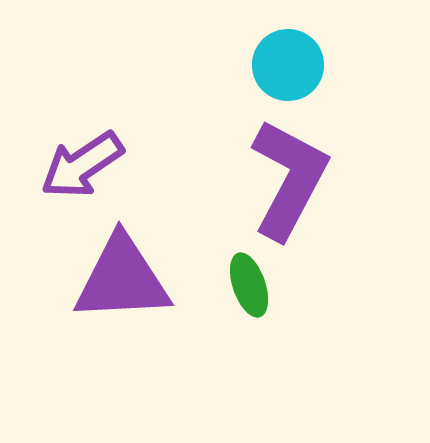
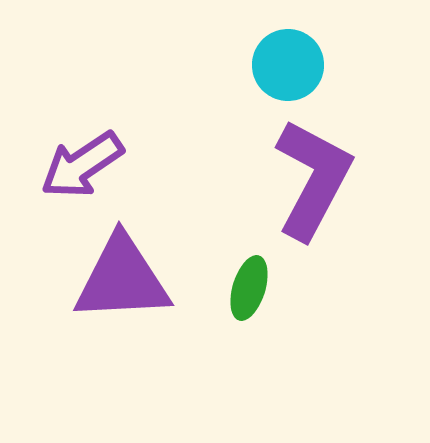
purple L-shape: moved 24 px right
green ellipse: moved 3 px down; rotated 36 degrees clockwise
